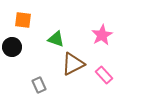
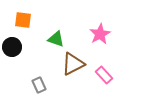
pink star: moved 2 px left, 1 px up
